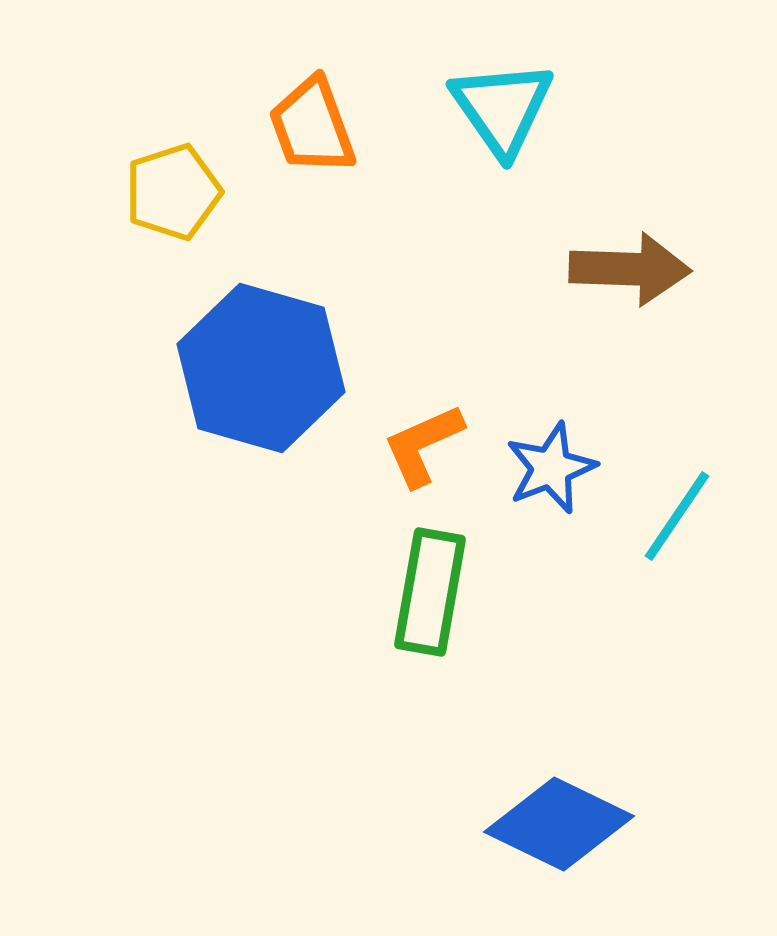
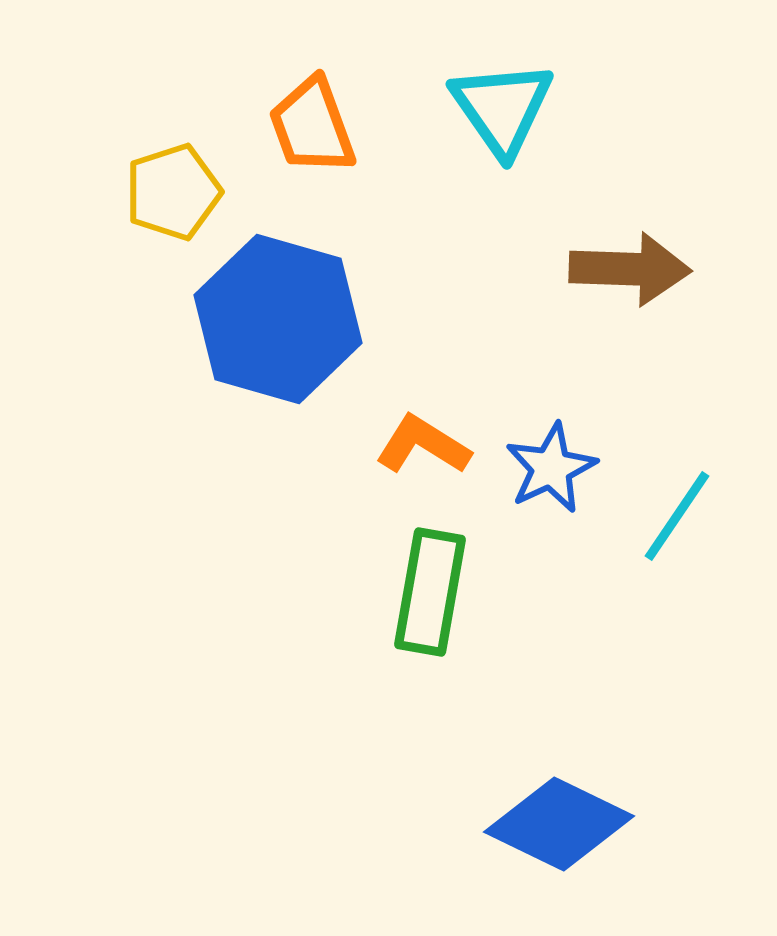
blue hexagon: moved 17 px right, 49 px up
orange L-shape: rotated 56 degrees clockwise
blue star: rotated 4 degrees counterclockwise
